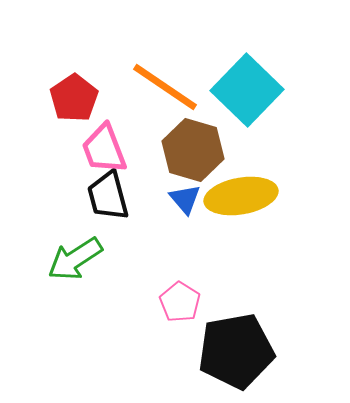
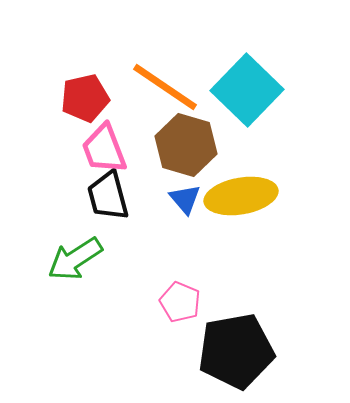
red pentagon: moved 11 px right; rotated 21 degrees clockwise
brown hexagon: moved 7 px left, 5 px up
pink pentagon: rotated 9 degrees counterclockwise
